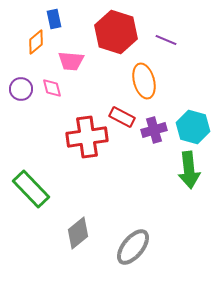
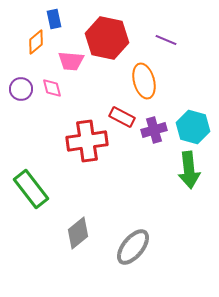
red hexagon: moved 9 px left, 6 px down; rotated 6 degrees counterclockwise
red cross: moved 4 px down
green rectangle: rotated 6 degrees clockwise
